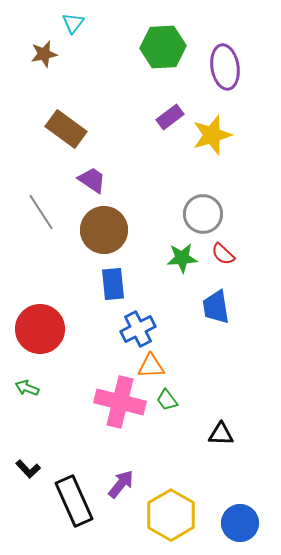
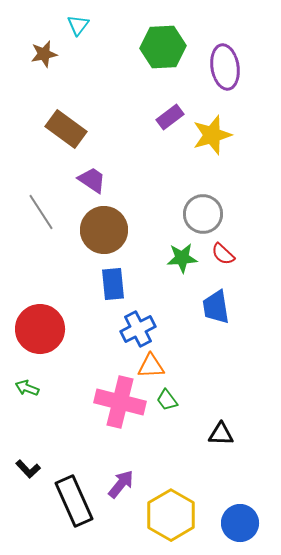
cyan triangle: moved 5 px right, 2 px down
